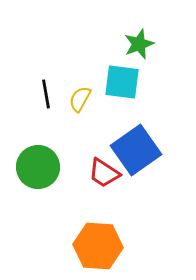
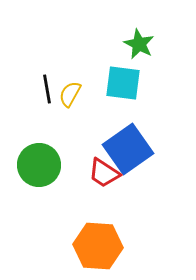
green star: rotated 24 degrees counterclockwise
cyan square: moved 1 px right, 1 px down
black line: moved 1 px right, 5 px up
yellow semicircle: moved 10 px left, 5 px up
blue square: moved 8 px left, 1 px up
green circle: moved 1 px right, 2 px up
